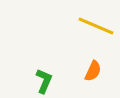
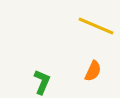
green L-shape: moved 2 px left, 1 px down
